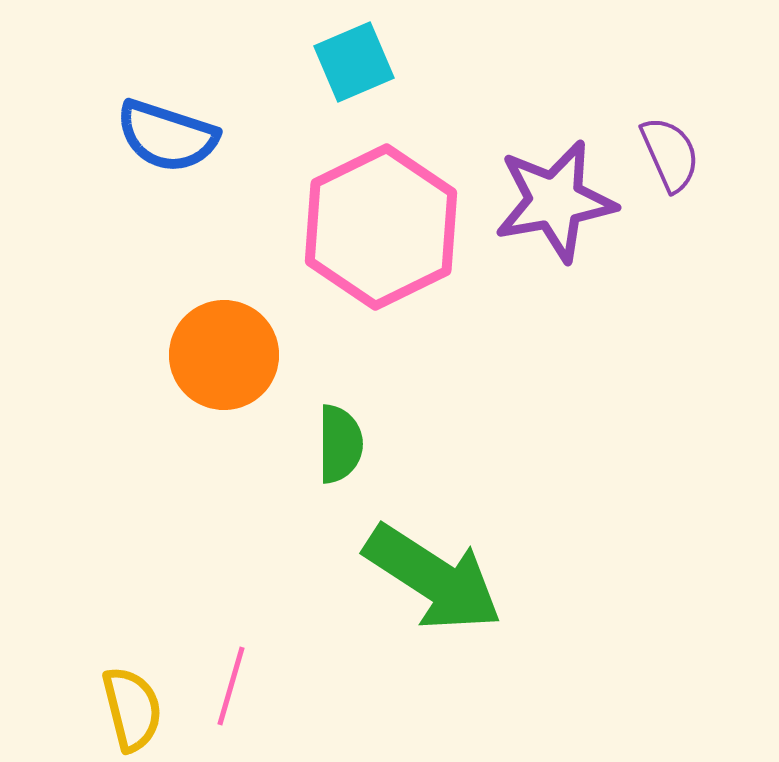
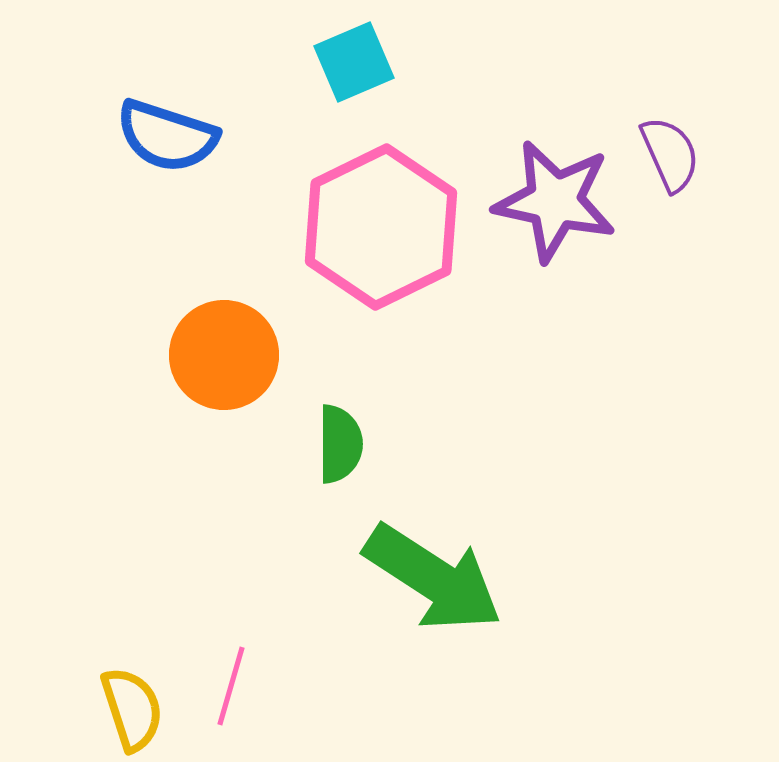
purple star: rotated 22 degrees clockwise
yellow semicircle: rotated 4 degrees counterclockwise
